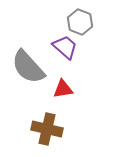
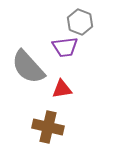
purple trapezoid: rotated 132 degrees clockwise
red triangle: moved 1 px left
brown cross: moved 1 px right, 2 px up
